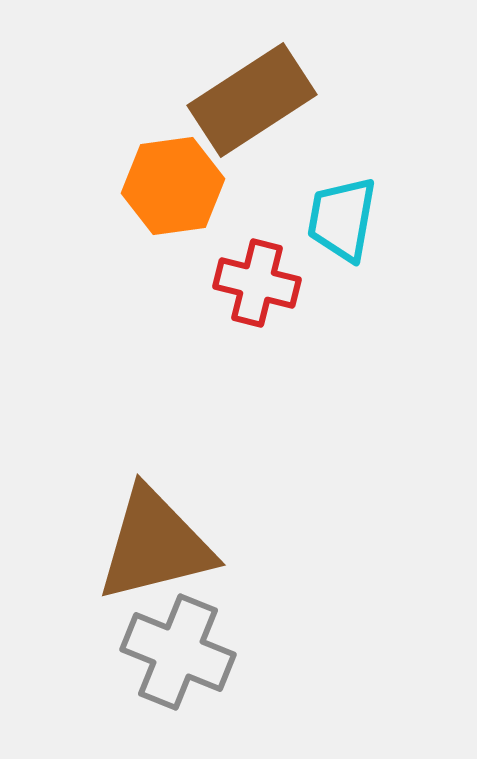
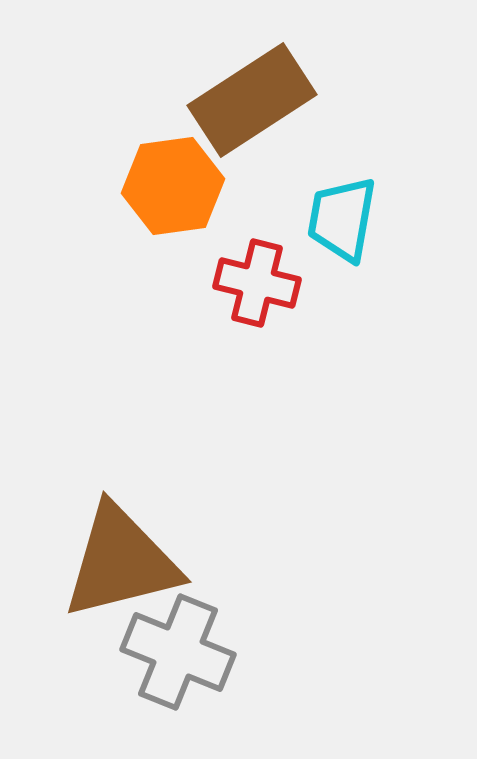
brown triangle: moved 34 px left, 17 px down
